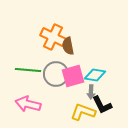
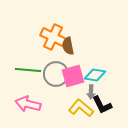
yellow L-shape: moved 2 px left, 4 px up; rotated 20 degrees clockwise
